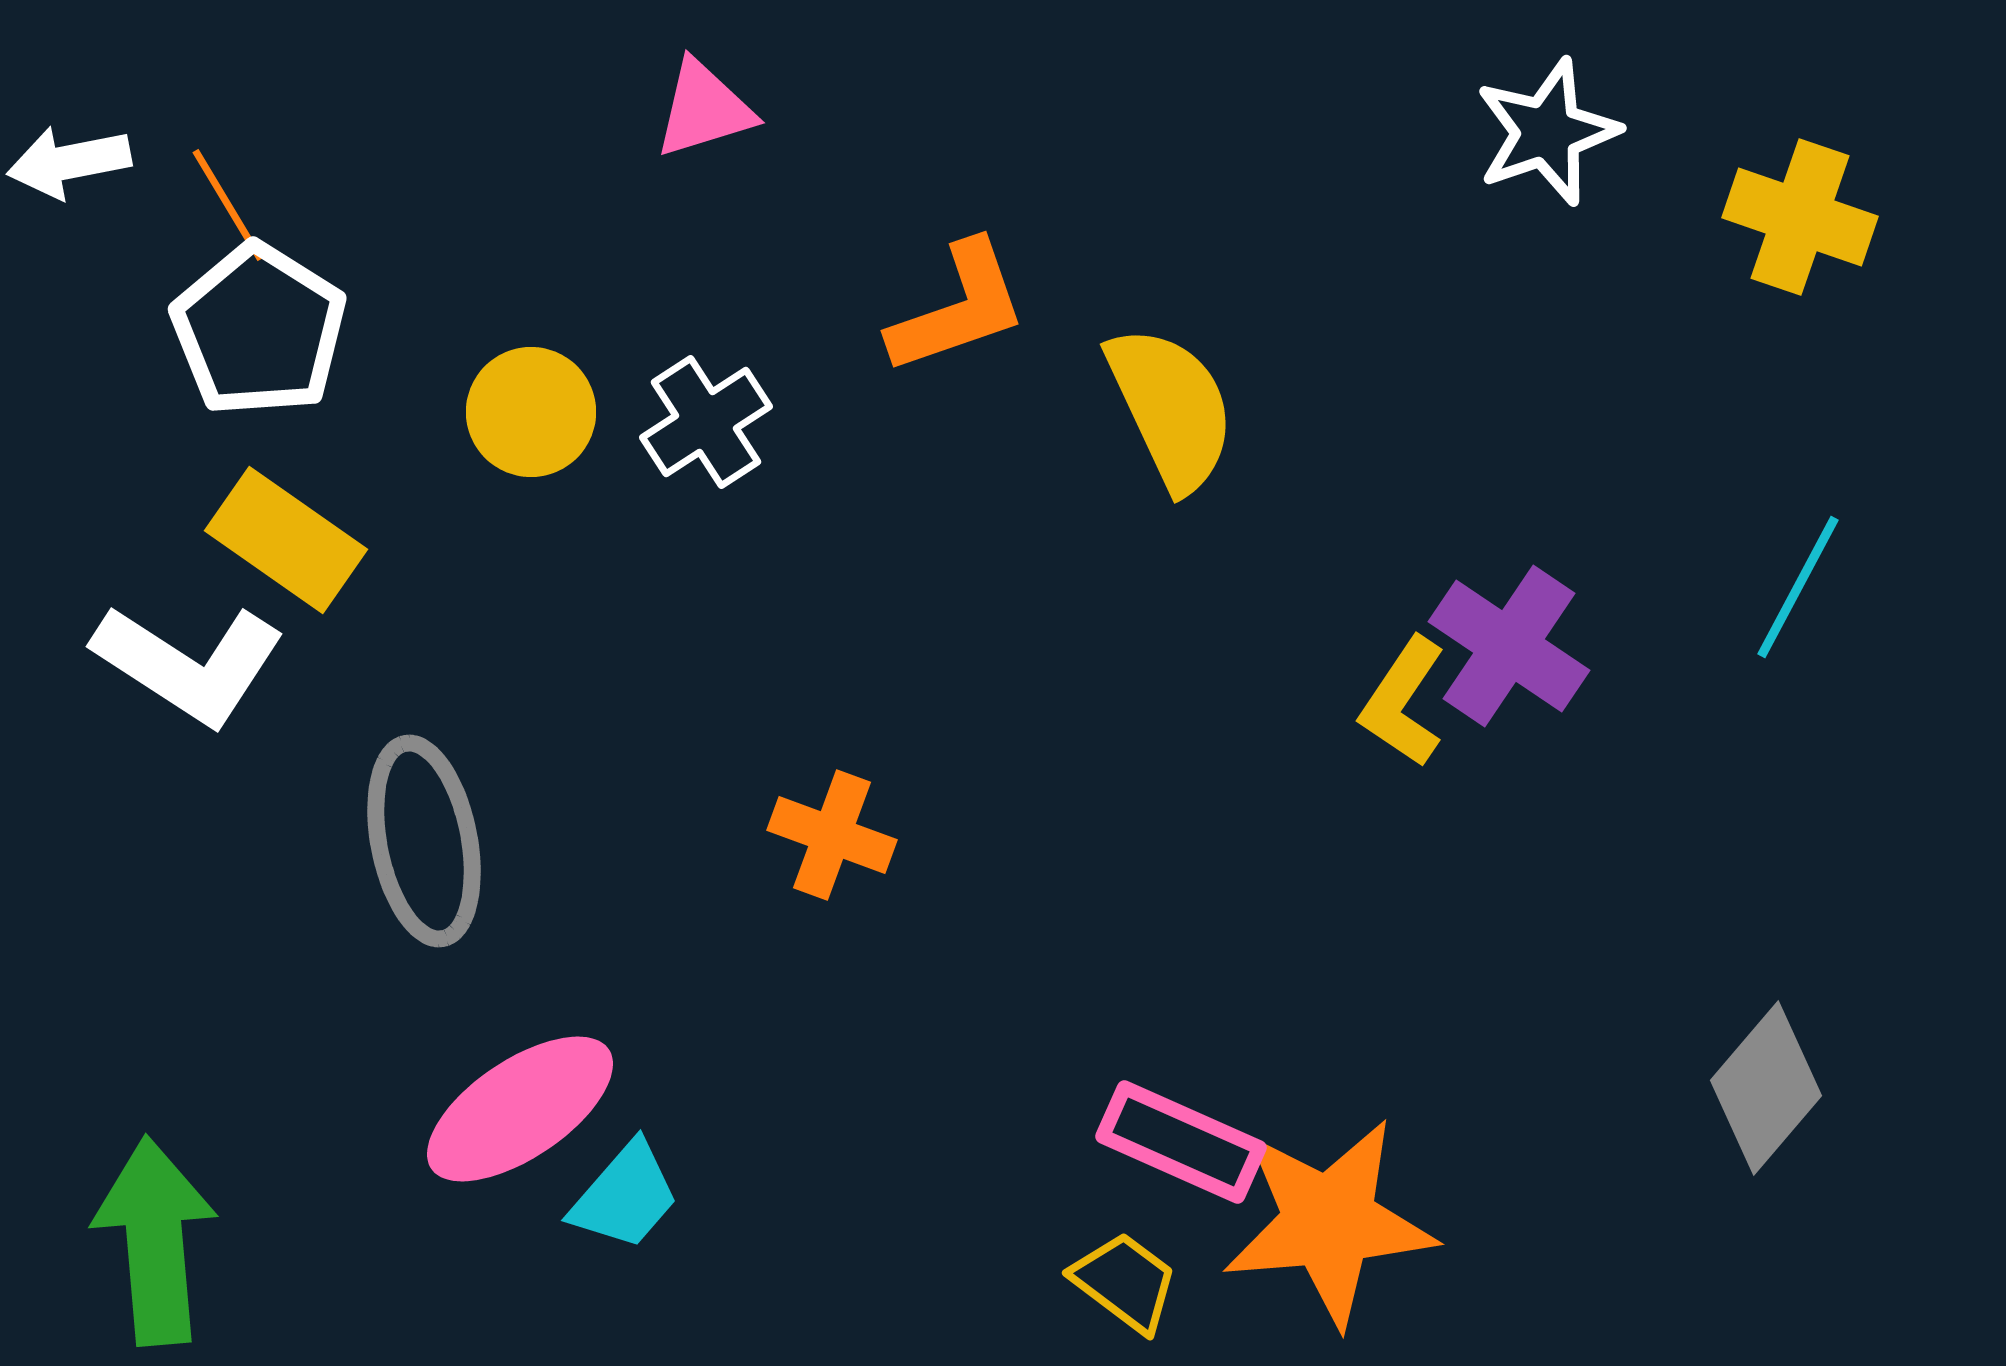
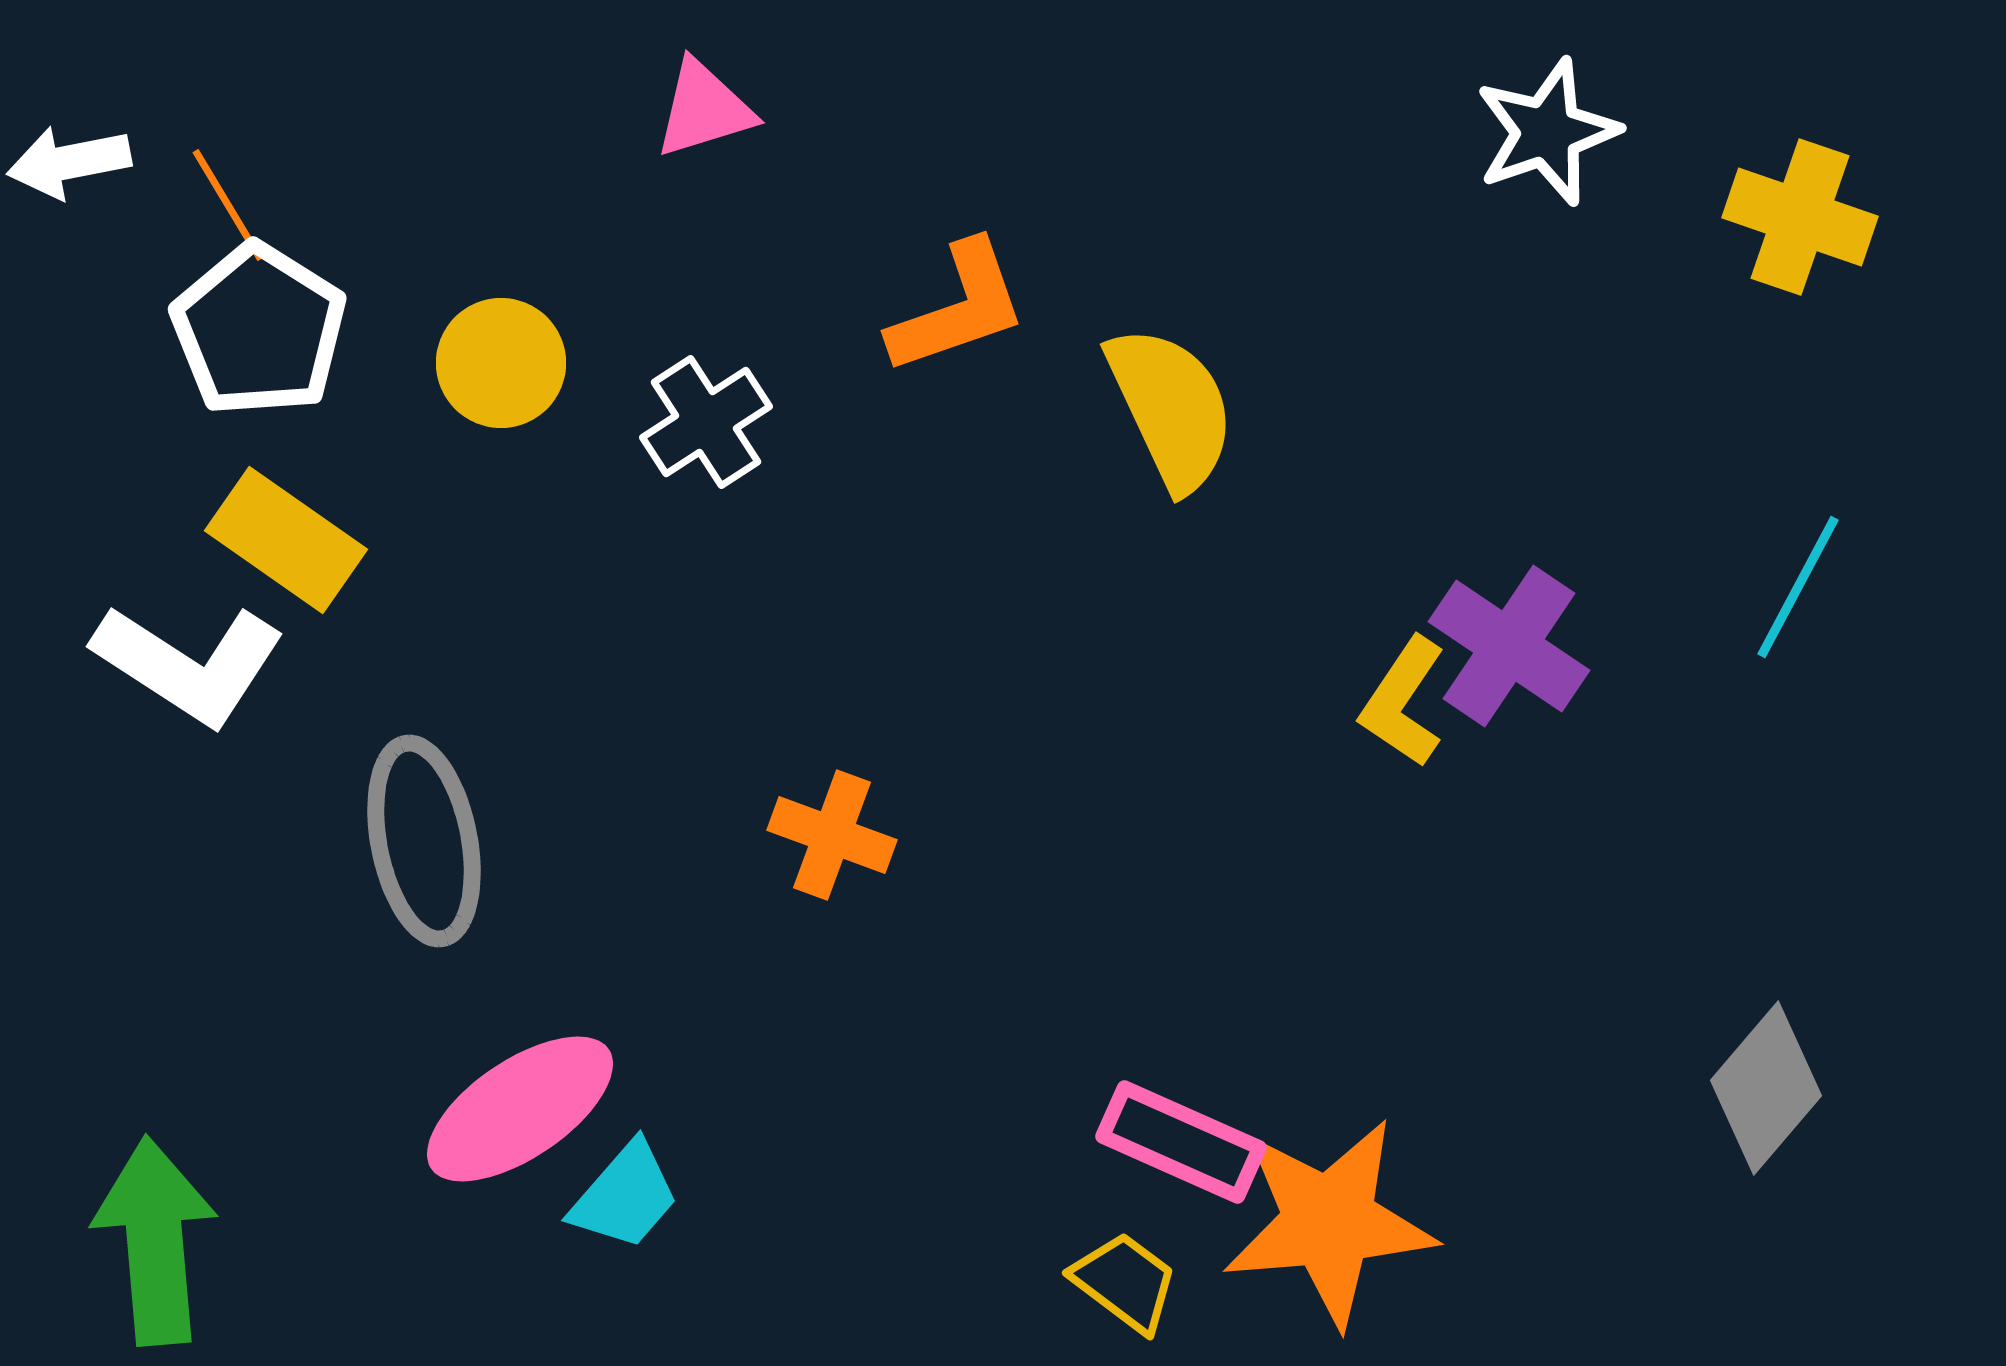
yellow circle: moved 30 px left, 49 px up
